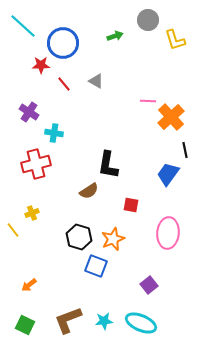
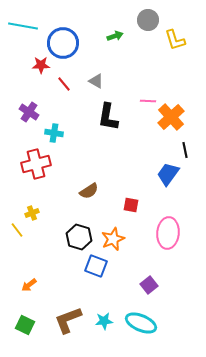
cyan line: rotated 32 degrees counterclockwise
black L-shape: moved 48 px up
yellow line: moved 4 px right
